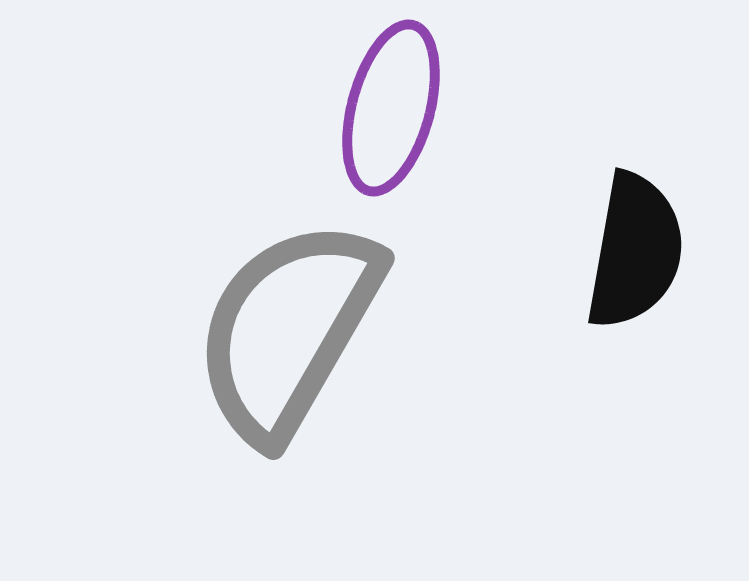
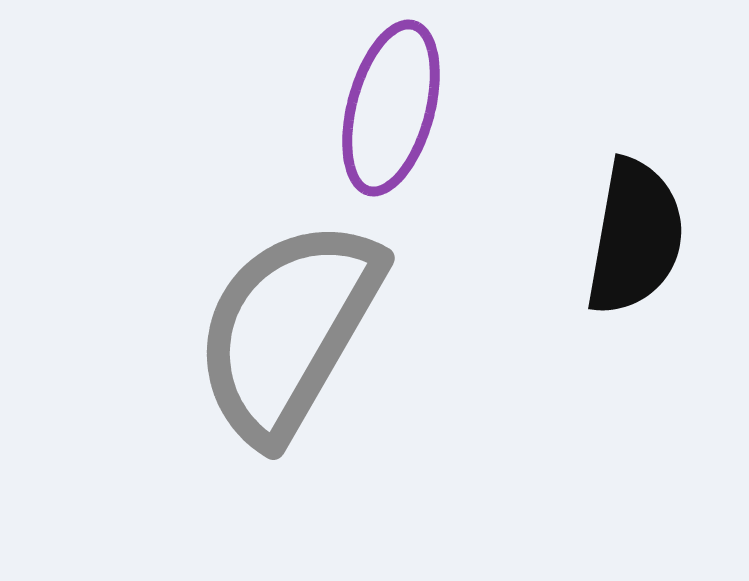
black semicircle: moved 14 px up
